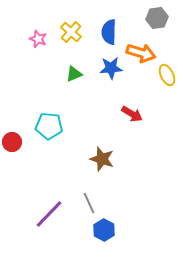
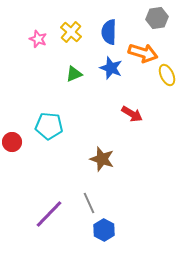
orange arrow: moved 2 px right
blue star: rotated 25 degrees clockwise
